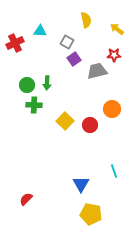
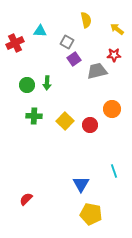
green cross: moved 11 px down
